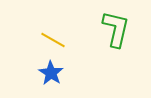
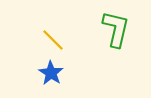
yellow line: rotated 15 degrees clockwise
